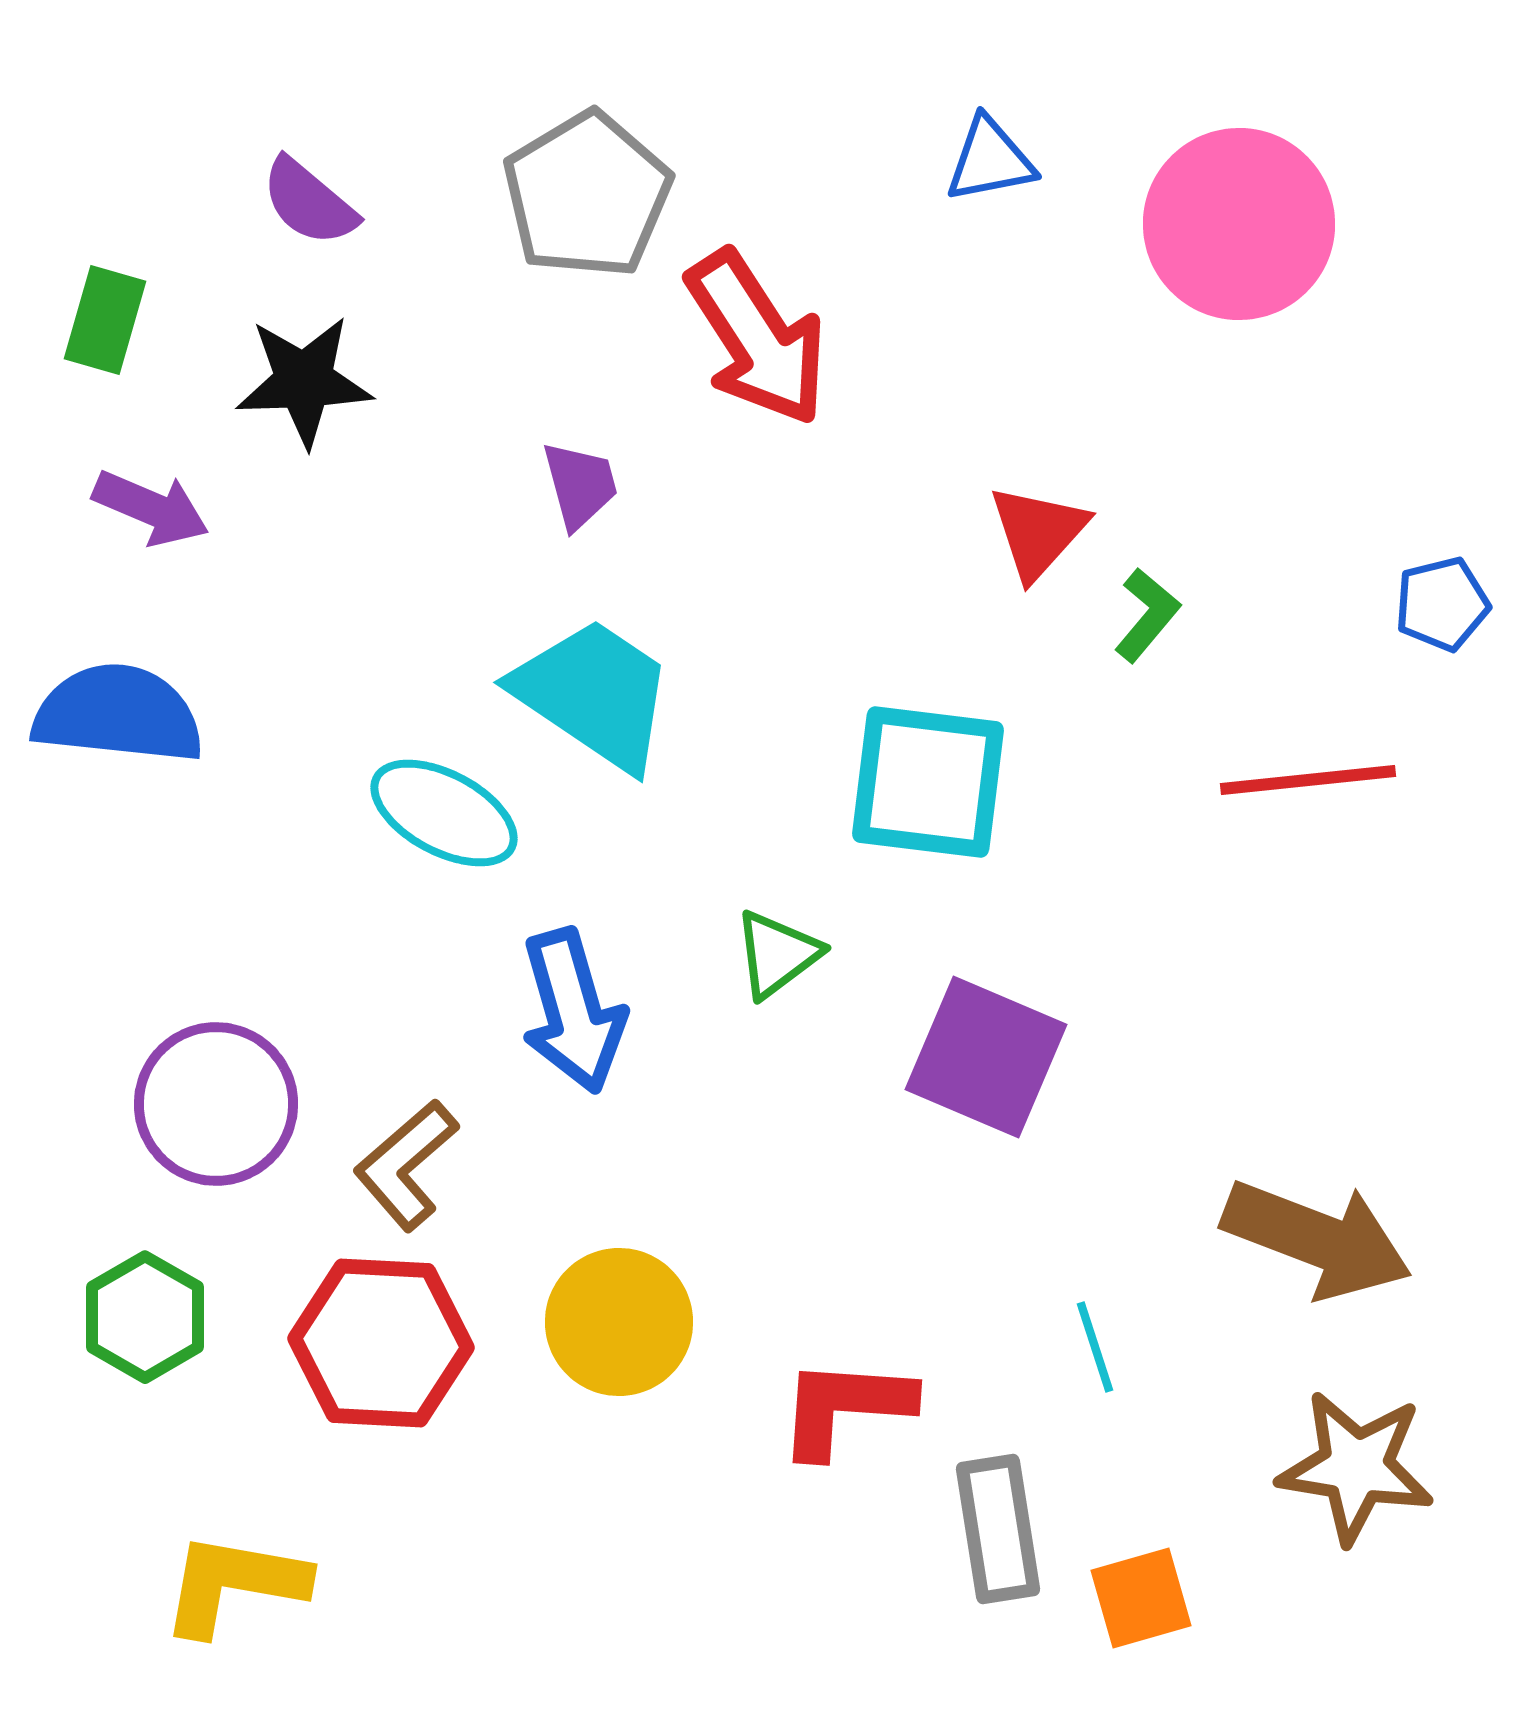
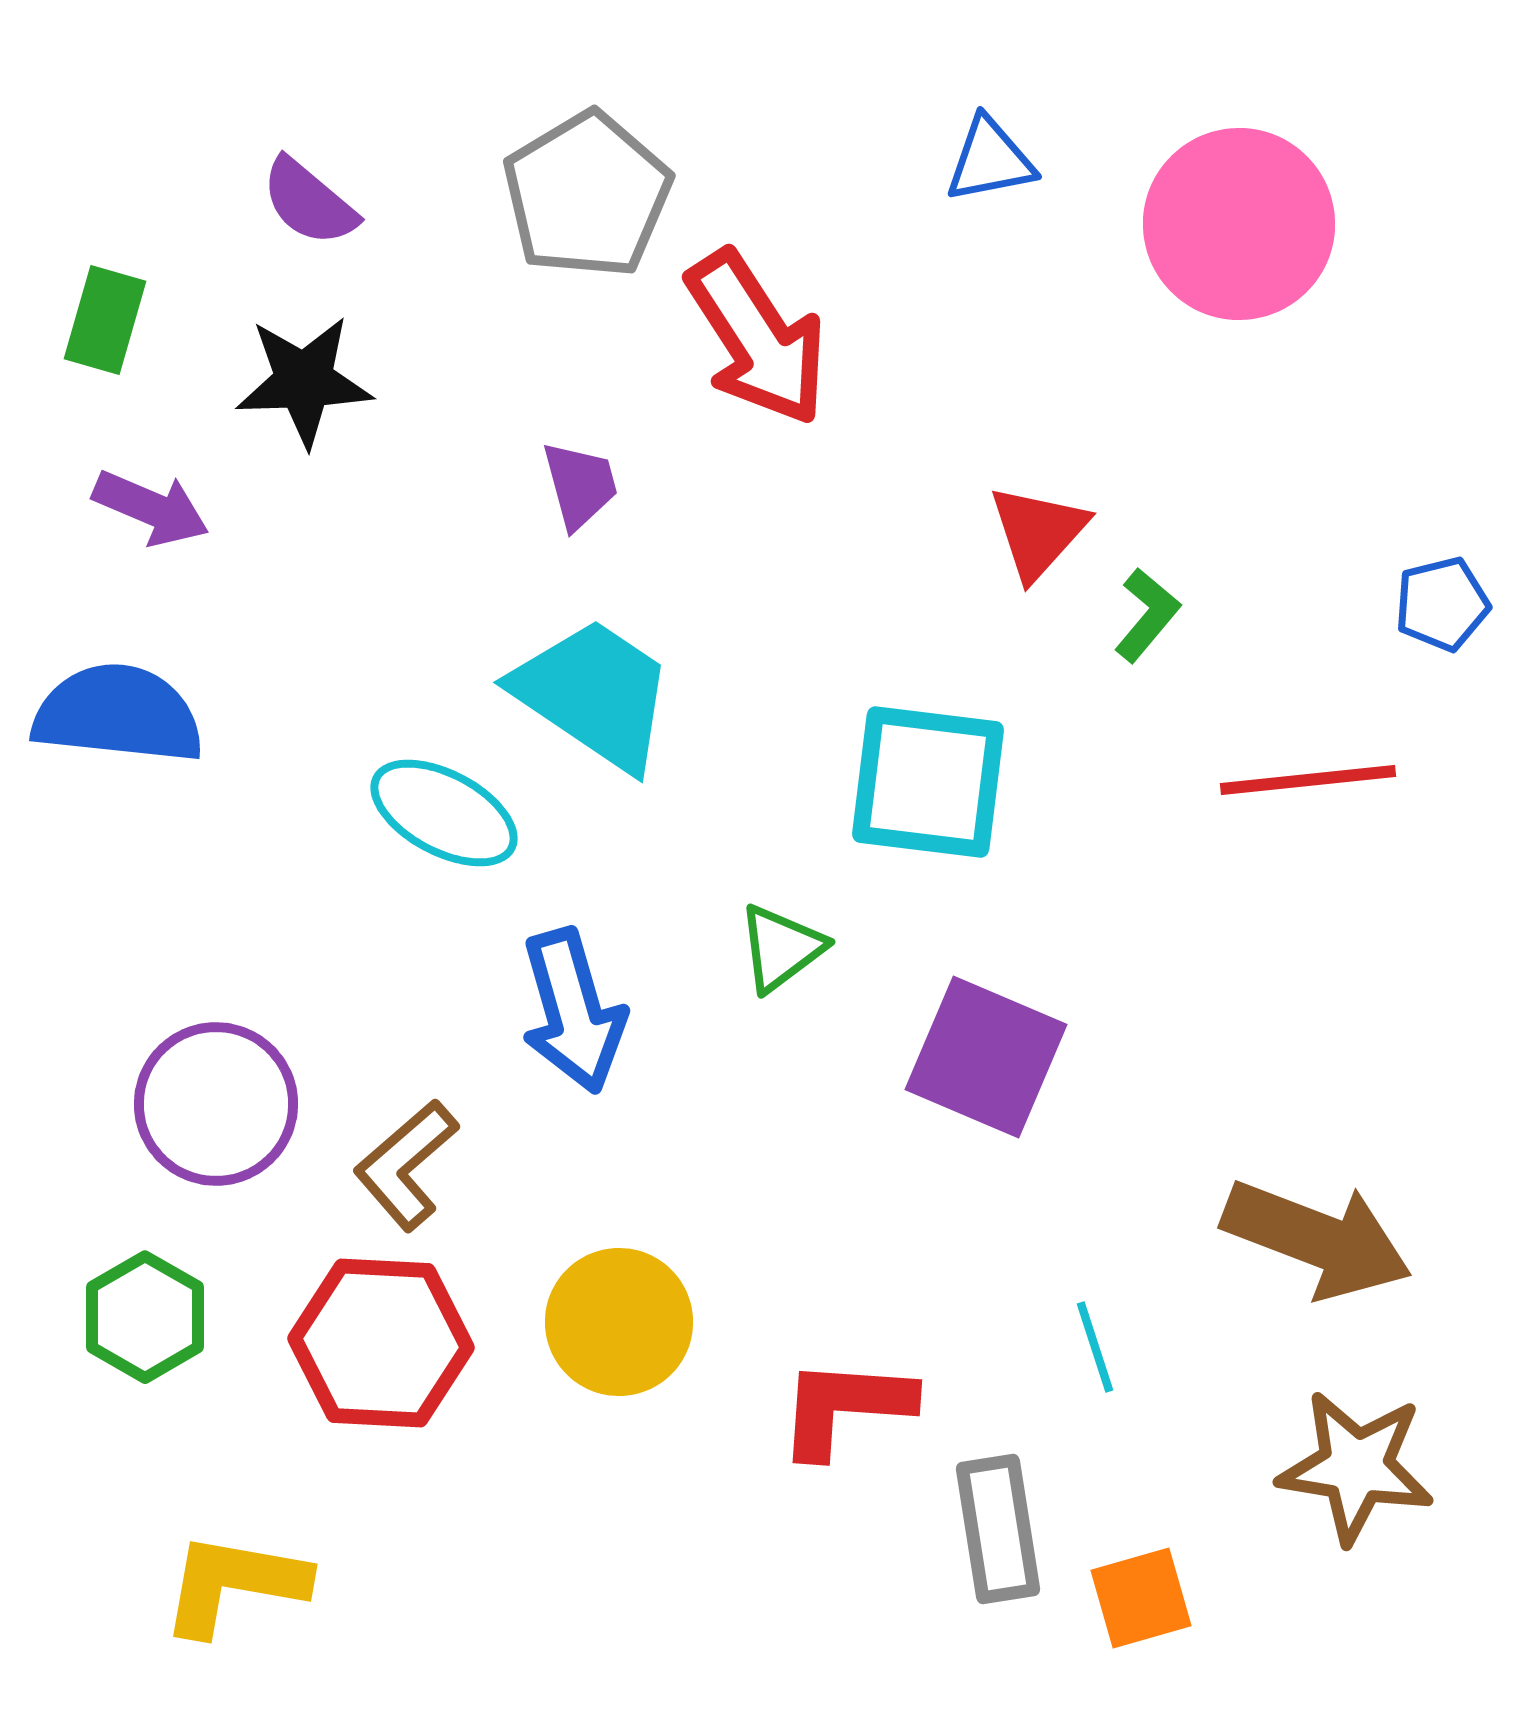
green triangle: moved 4 px right, 6 px up
